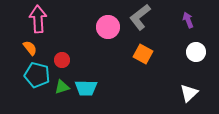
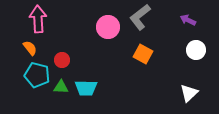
purple arrow: rotated 42 degrees counterclockwise
white circle: moved 2 px up
green triangle: moved 1 px left; rotated 21 degrees clockwise
